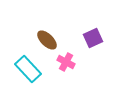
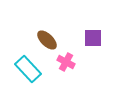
purple square: rotated 24 degrees clockwise
